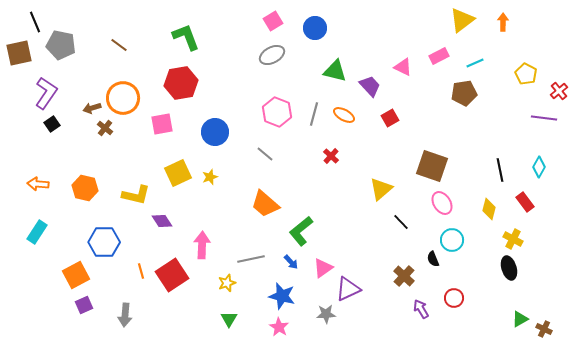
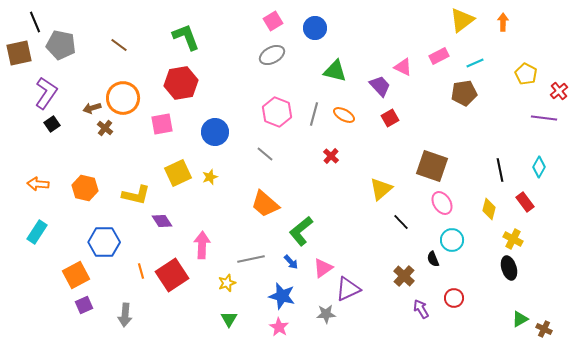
purple trapezoid at (370, 86): moved 10 px right
